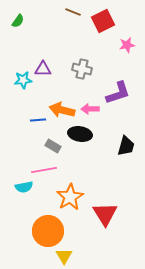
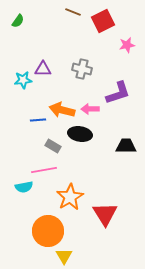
black trapezoid: rotated 105 degrees counterclockwise
